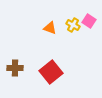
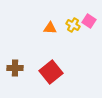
orange triangle: rotated 16 degrees counterclockwise
